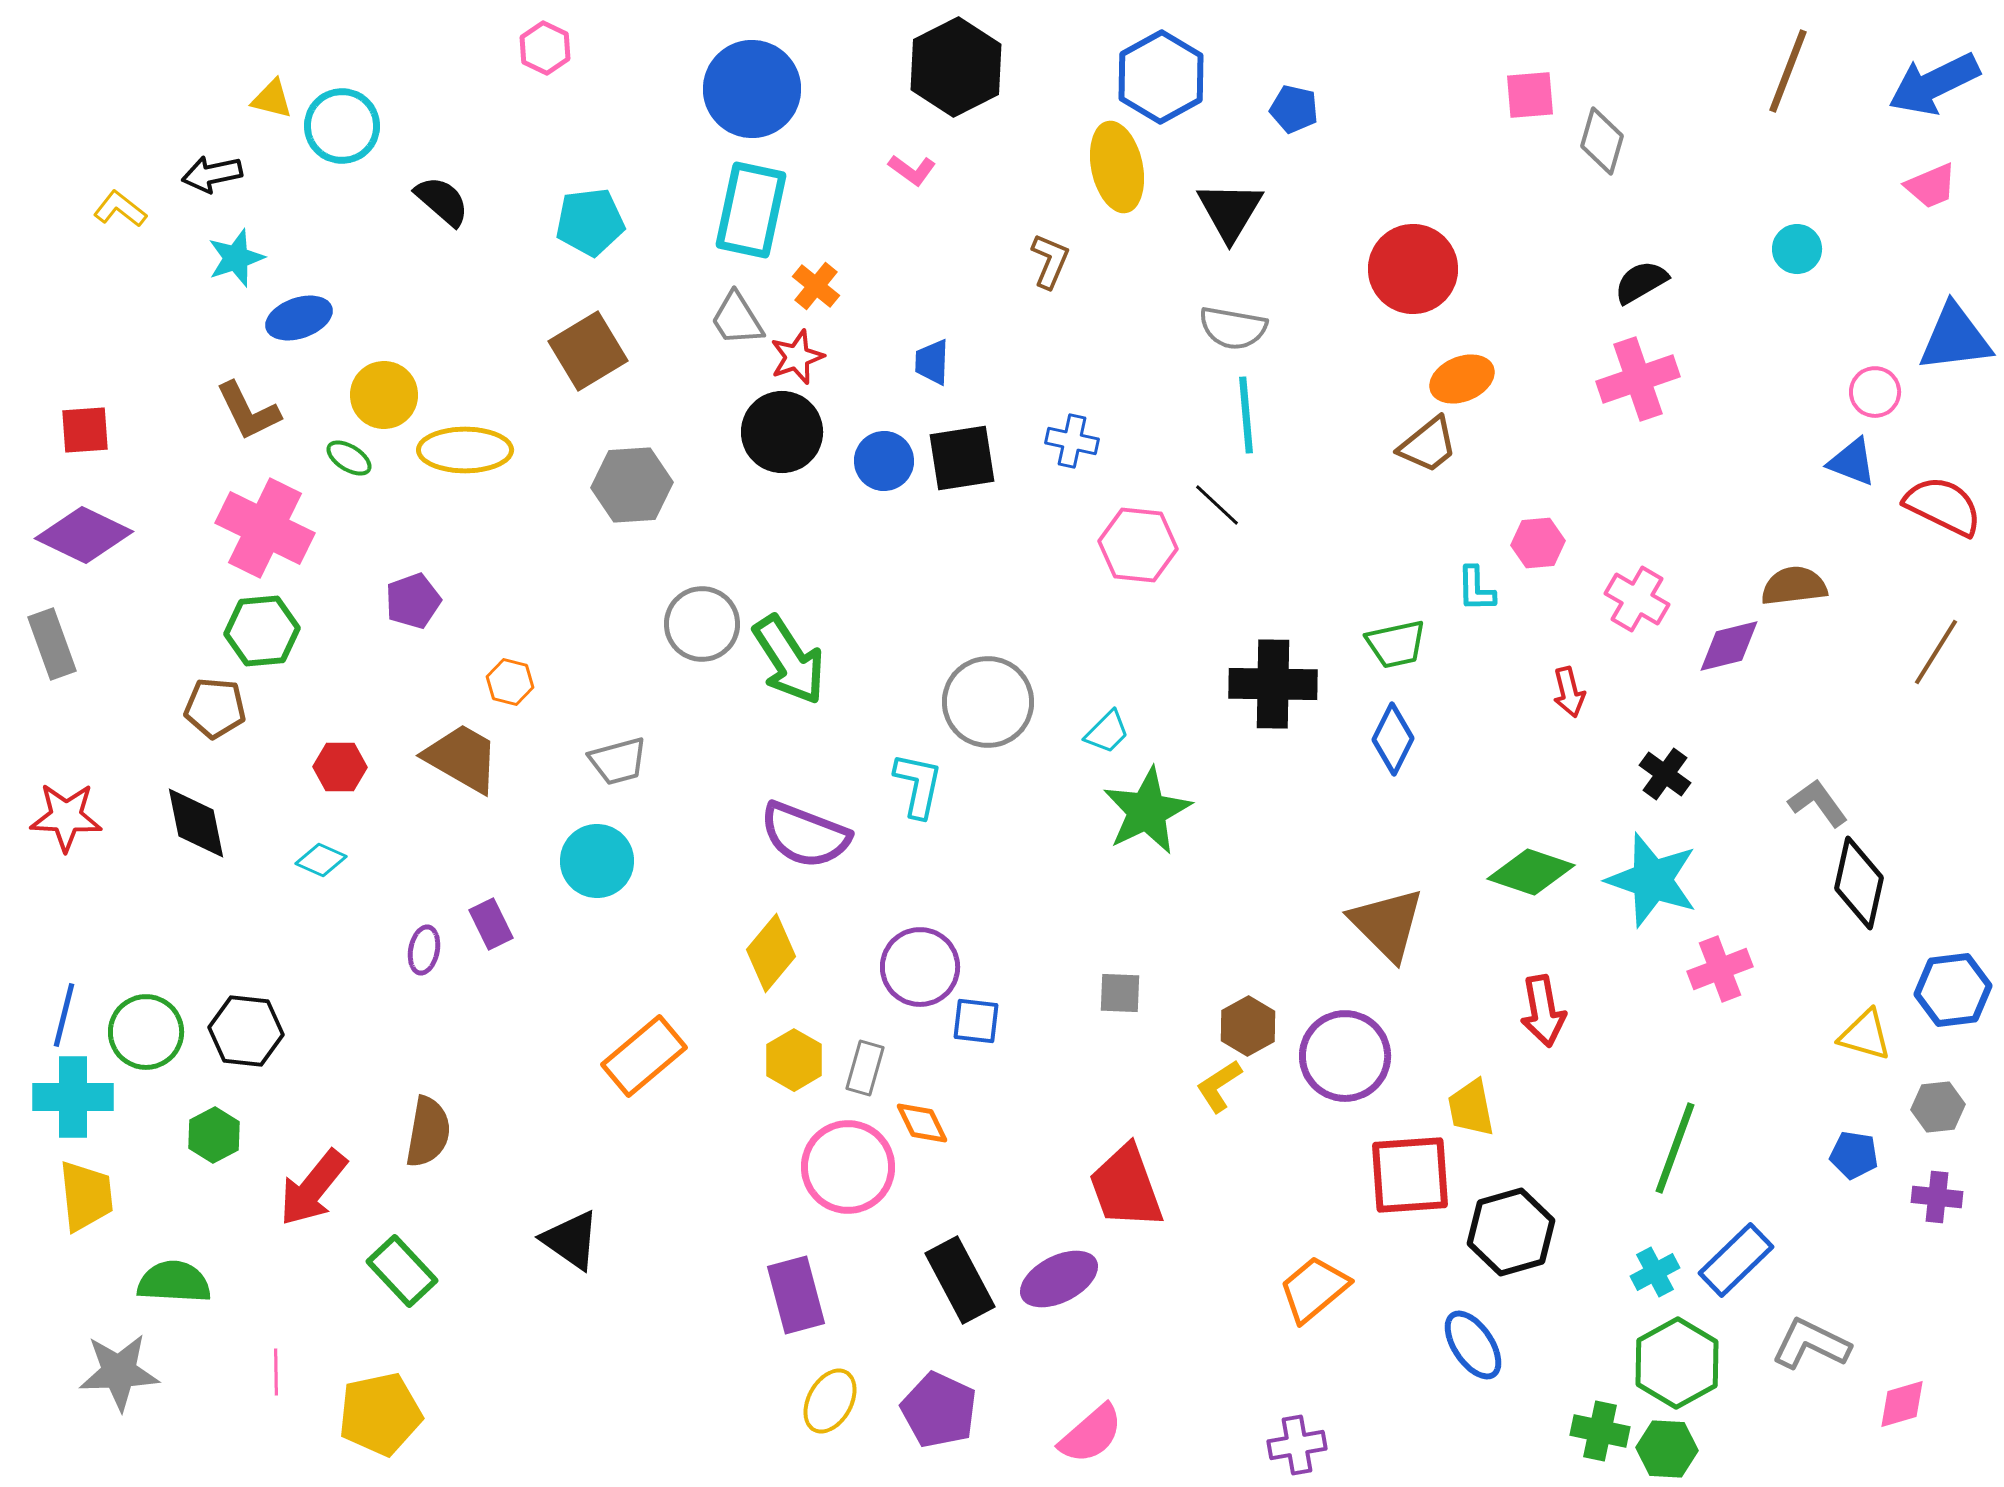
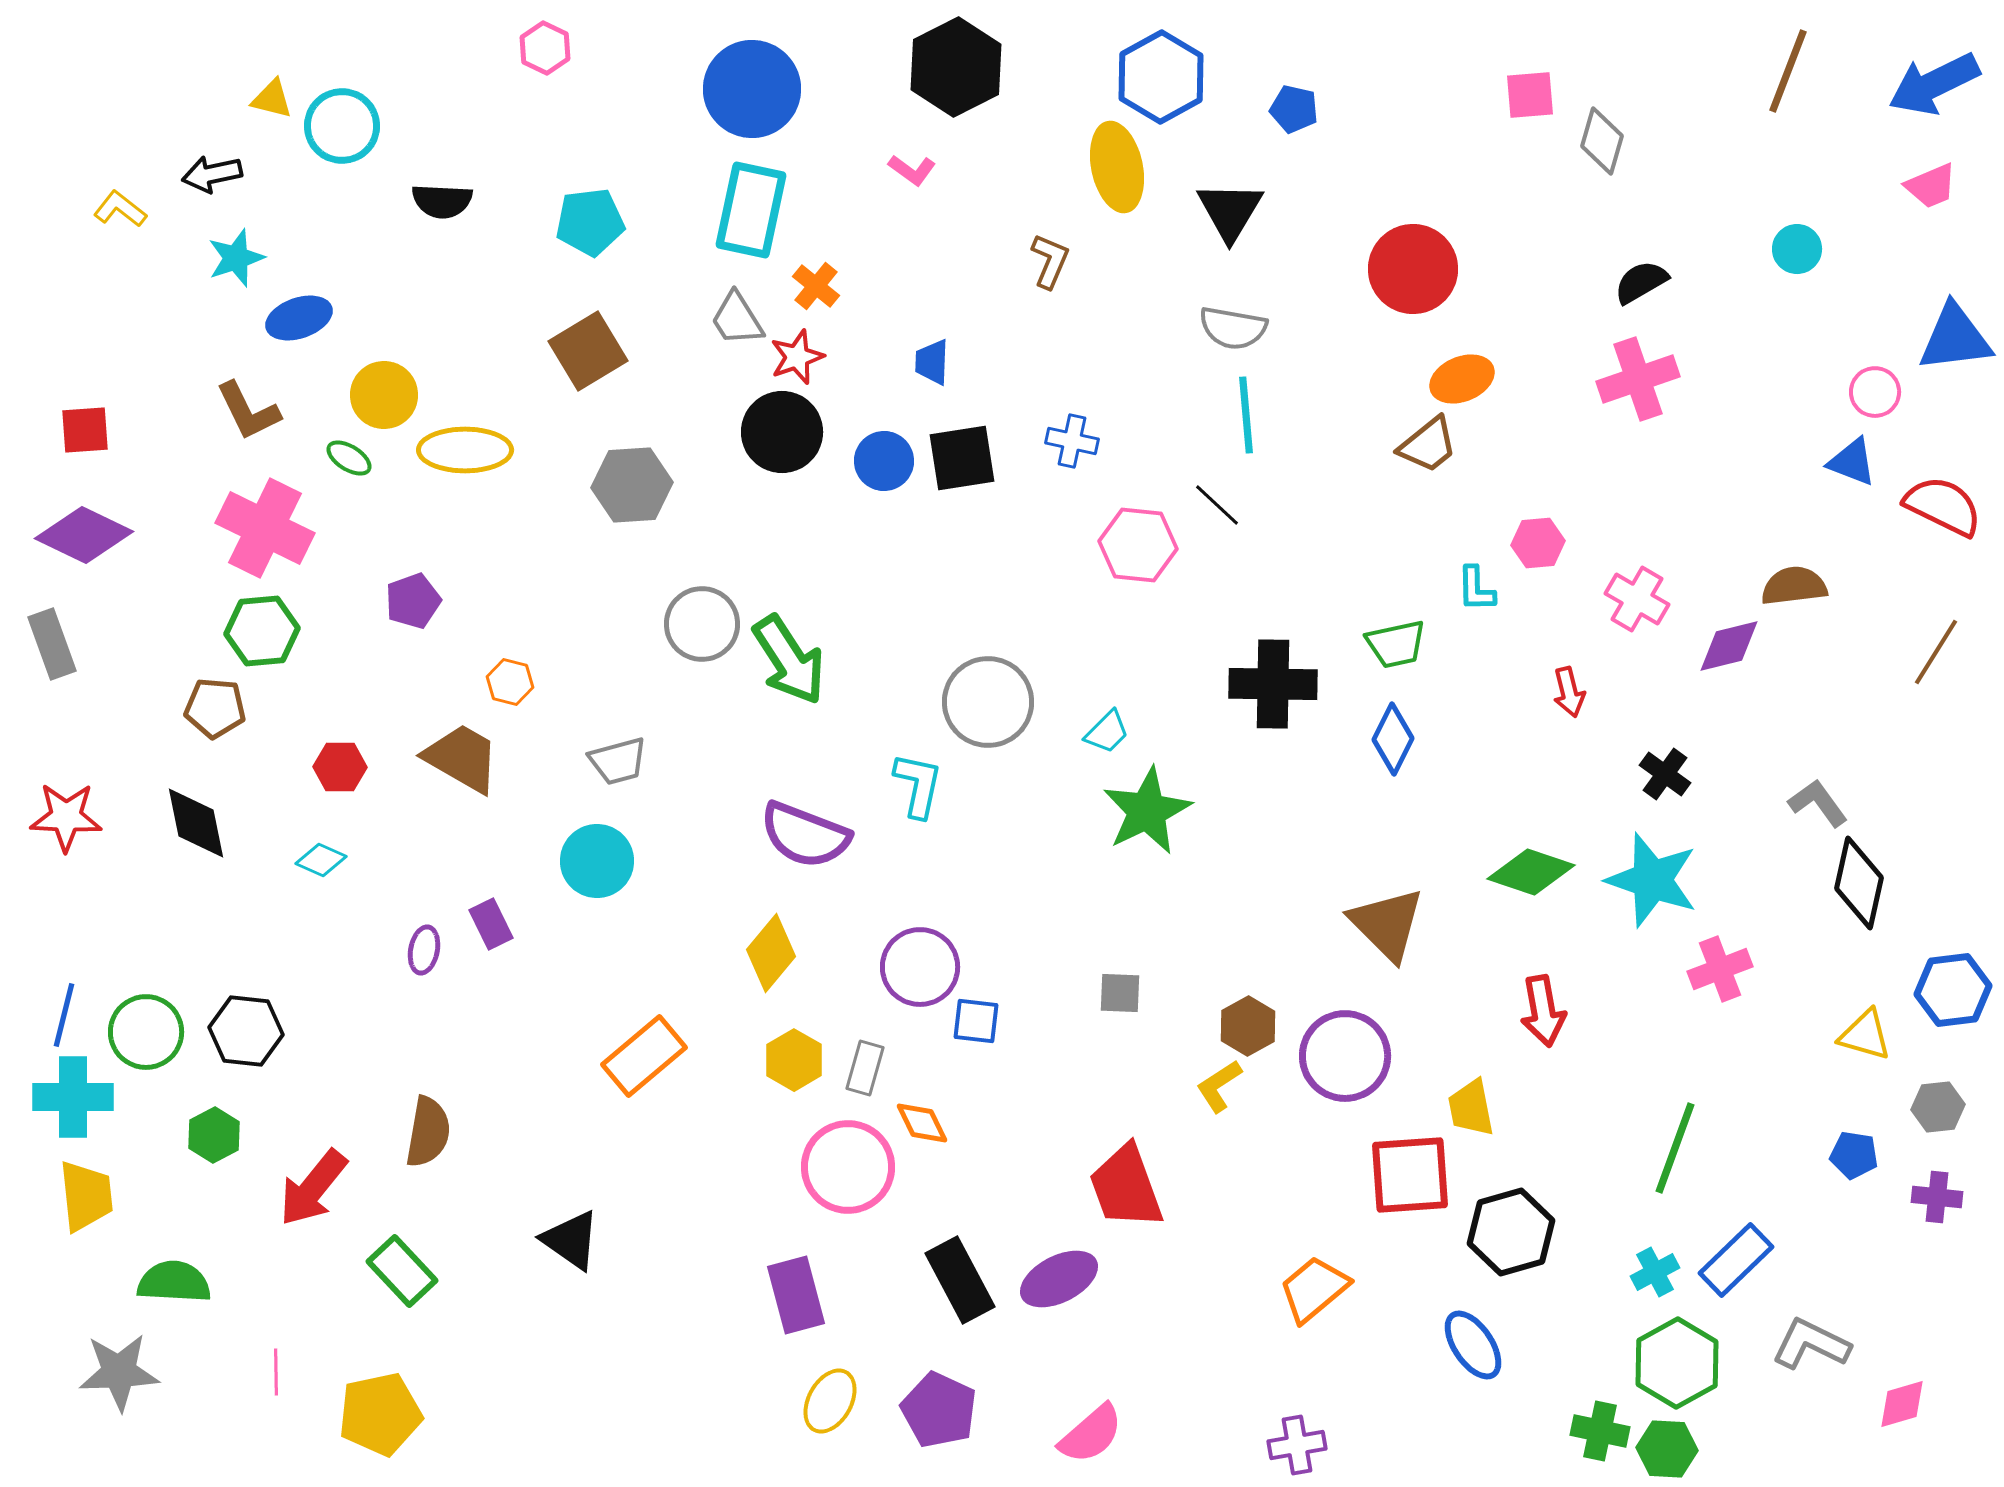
black semicircle at (442, 201): rotated 142 degrees clockwise
